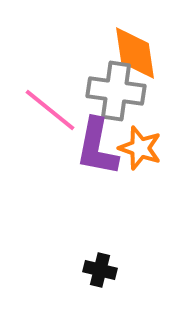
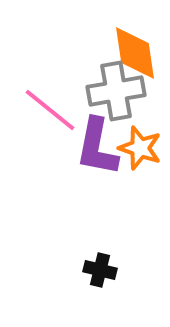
gray cross: rotated 18 degrees counterclockwise
